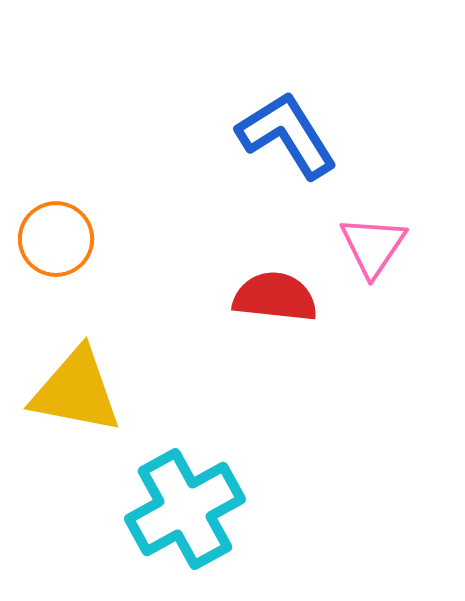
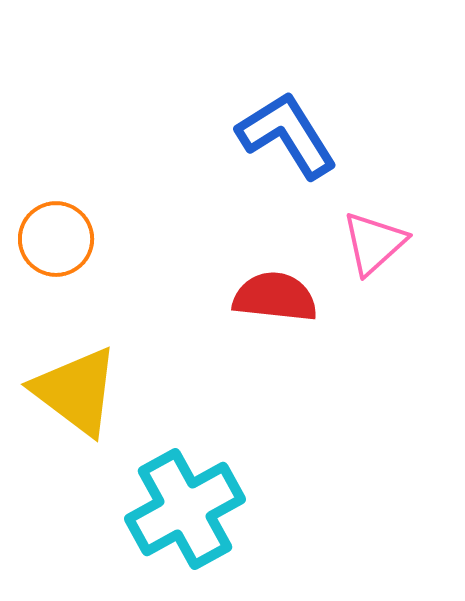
pink triangle: moved 1 px right, 3 px up; rotated 14 degrees clockwise
yellow triangle: rotated 26 degrees clockwise
